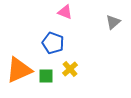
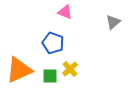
green square: moved 4 px right
